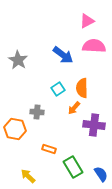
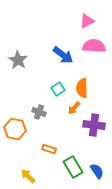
gray cross: moved 2 px right; rotated 16 degrees clockwise
blue semicircle: moved 4 px left, 3 px up
